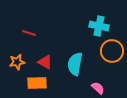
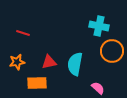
red line: moved 6 px left
red triangle: moved 4 px right; rotated 42 degrees counterclockwise
